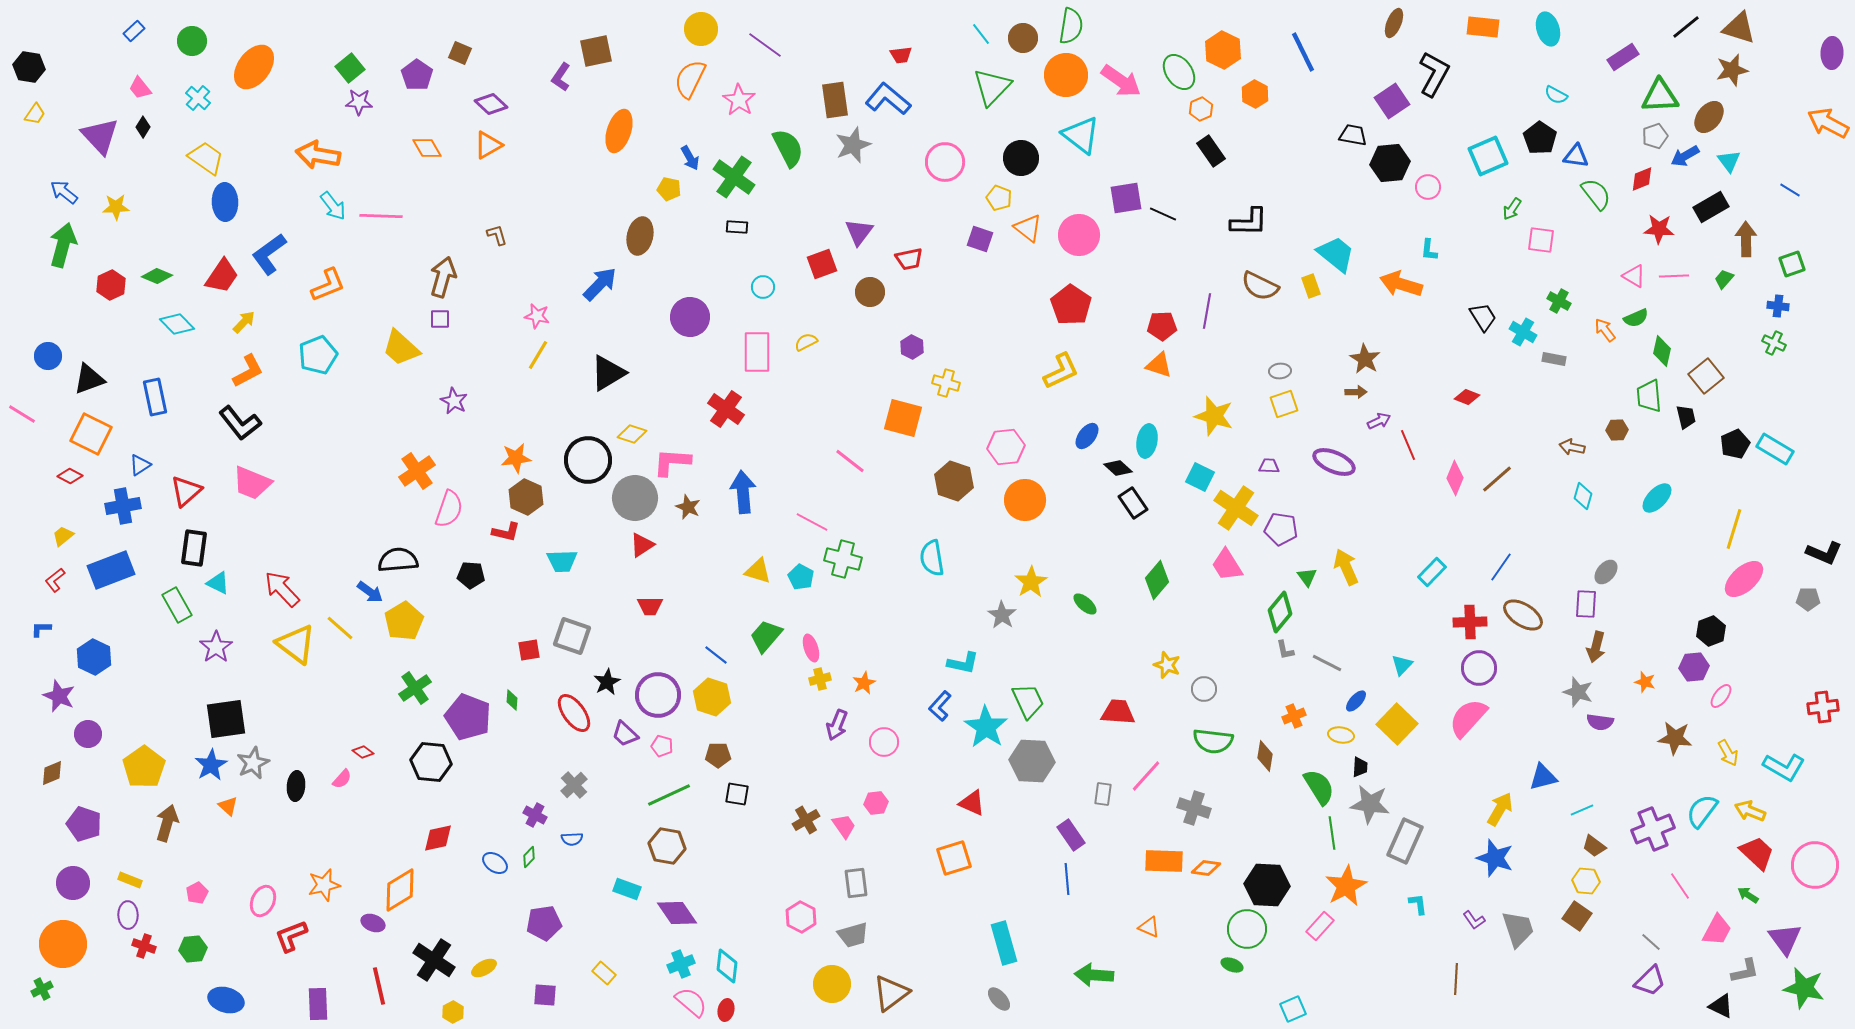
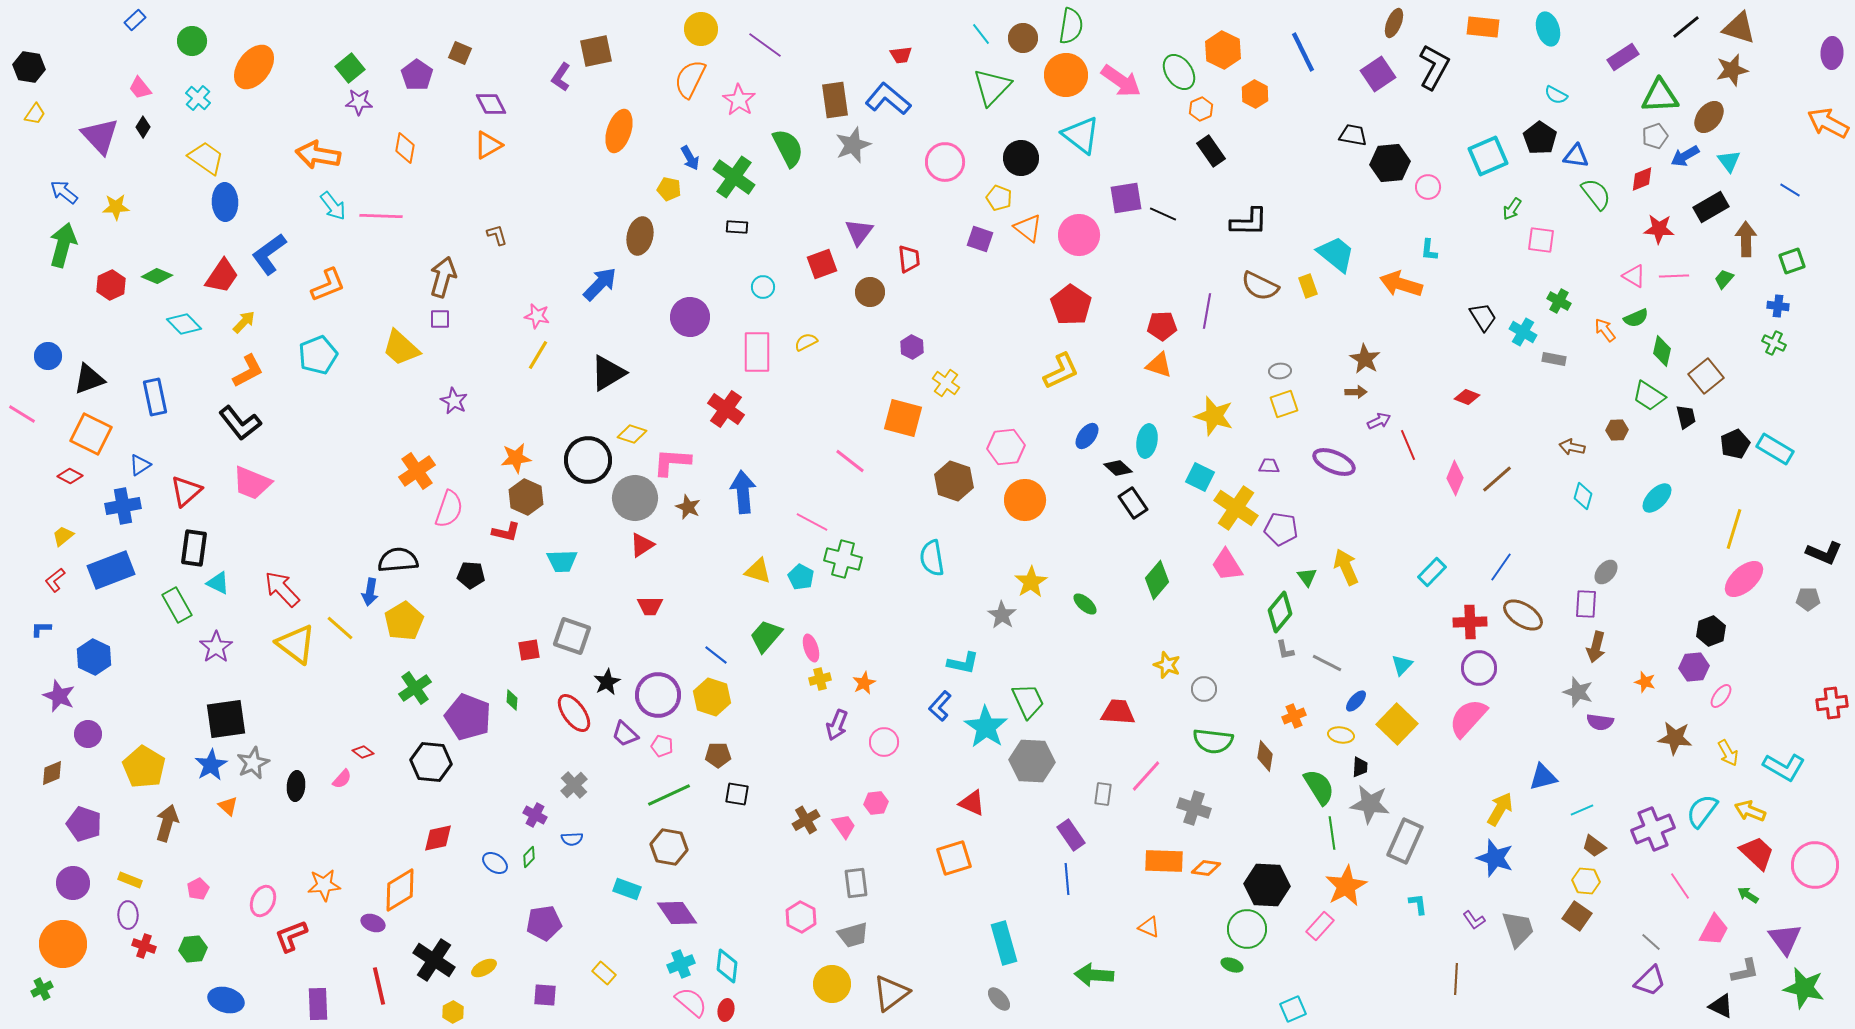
blue rectangle at (134, 31): moved 1 px right, 11 px up
black L-shape at (1434, 74): moved 7 px up
purple square at (1392, 101): moved 14 px left, 27 px up
purple diamond at (491, 104): rotated 20 degrees clockwise
orange diamond at (427, 148): moved 22 px left; rotated 40 degrees clockwise
red trapezoid at (909, 259): rotated 84 degrees counterclockwise
green square at (1792, 264): moved 3 px up
yellow rectangle at (1311, 286): moved 3 px left
cyan diamond at (177, 324): moved 7 px right
yellow cross at (946, 383): rotated 20 degrees clockwise
green trapezoid at (1649, 396): rotated 52 degrees counterclockwise
blue arrow at (370, 592): rotated 64 degrees clockwise
red cross at (1823, 707): moved 9 px right, 4 px up
yellow pentagon at (144, 767): rotated 6 degrees counterclockwise
brown hexagon at (667, 846): moved 2 px right, 1 px down
orange star at (324, 885): rotated 8 degrees clockwise
pink pentagon at (197, 893): moved 1 px right, 4 px up
pink trapezoid at (1717, 930): moved 3 px left
